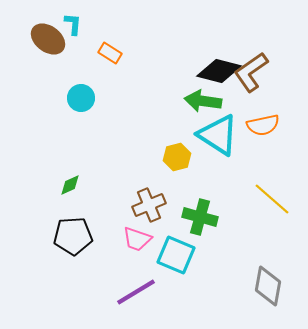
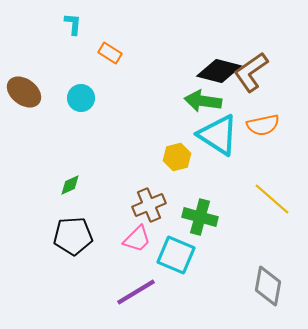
brown ellipse: moved 24 px left, 53 px down
pink trapezoid: rotated 64 degrees counterclockwise
